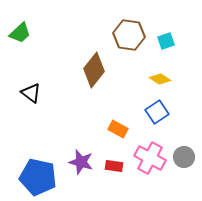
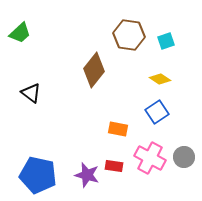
orange rectangle: rotated 18 degrees counterclockwise
purple star: moved 6 px right, 13 px down
blue pentagon: moved 2 px up
